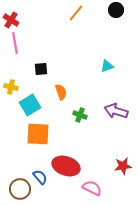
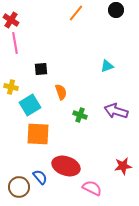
brown circle: moved 1 px left, 2 px up
